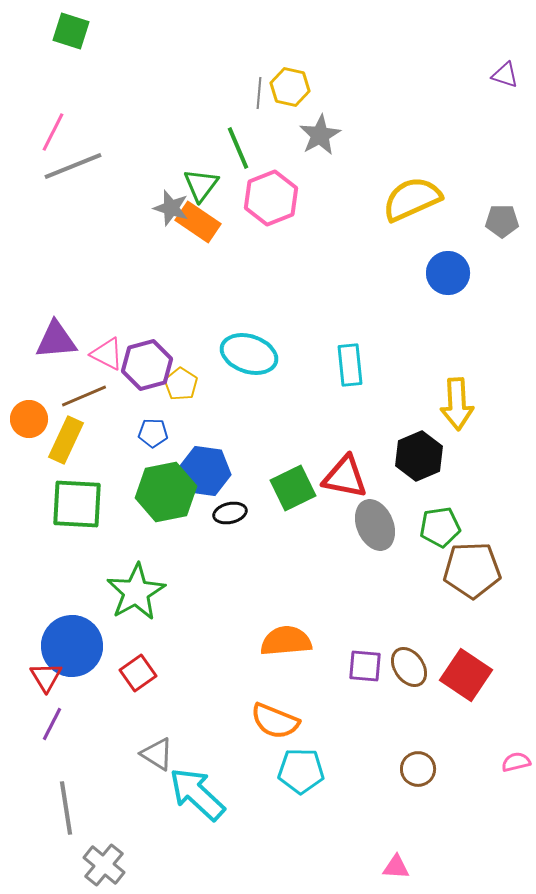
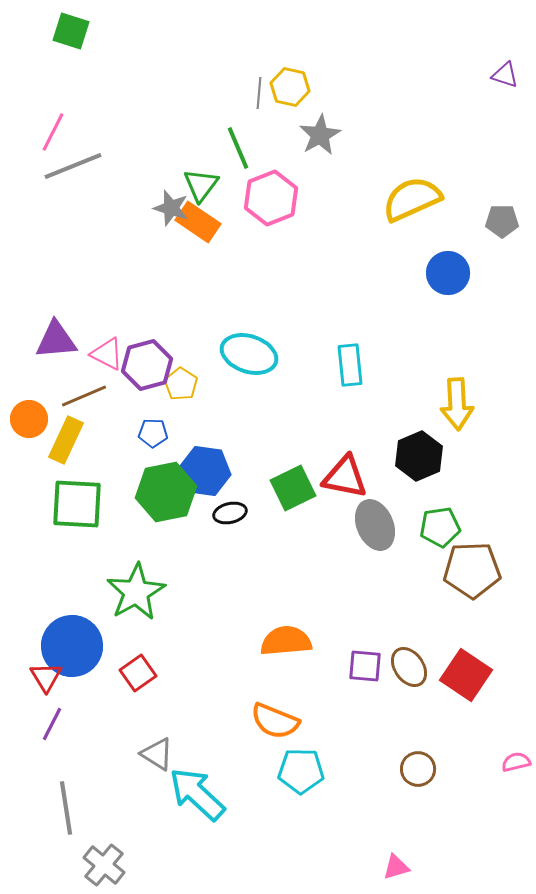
pink triangle at (396, 867): rotated 20 degrees counterclockwise
